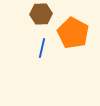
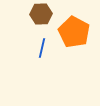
orange pentagon: moved 1 px right, 1 px up
